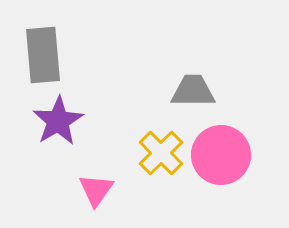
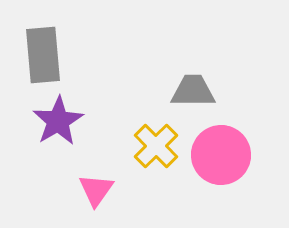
yellow cross: moved 5 px left, 7 px up
